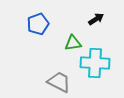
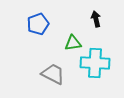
black arrow: rotated 70 degrees counterclockwise
gray trapezoid: moved 6 px left, 8 px up
